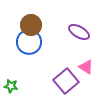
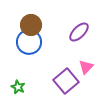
purple ellipse: rotated 75 degrees counterclockwise
pink triangle: rotated 42 degrees clockwise
green star: moved 7 px right, 1 px down; rotated 16 degrees clockwise
